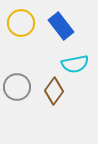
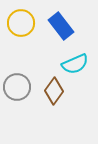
cyan semicircle: rotated 12 degrees counterclockwise
